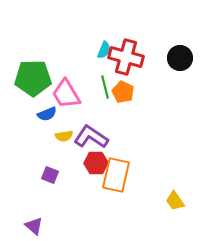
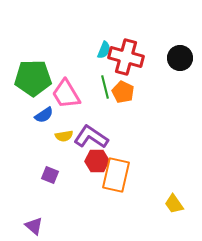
blue semicircle: moved 3 px left, 1 px down; rotated 12 degrees counterclockwise
red hexagon: moved 1 px right, 2 px up
yellow trapezoid: moved 1 px left, 3 px down
